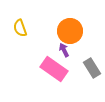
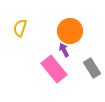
yellow semicircle: rotated 36 degrees clockwise
pink rectangle: rotated 16 degrees clockwise
